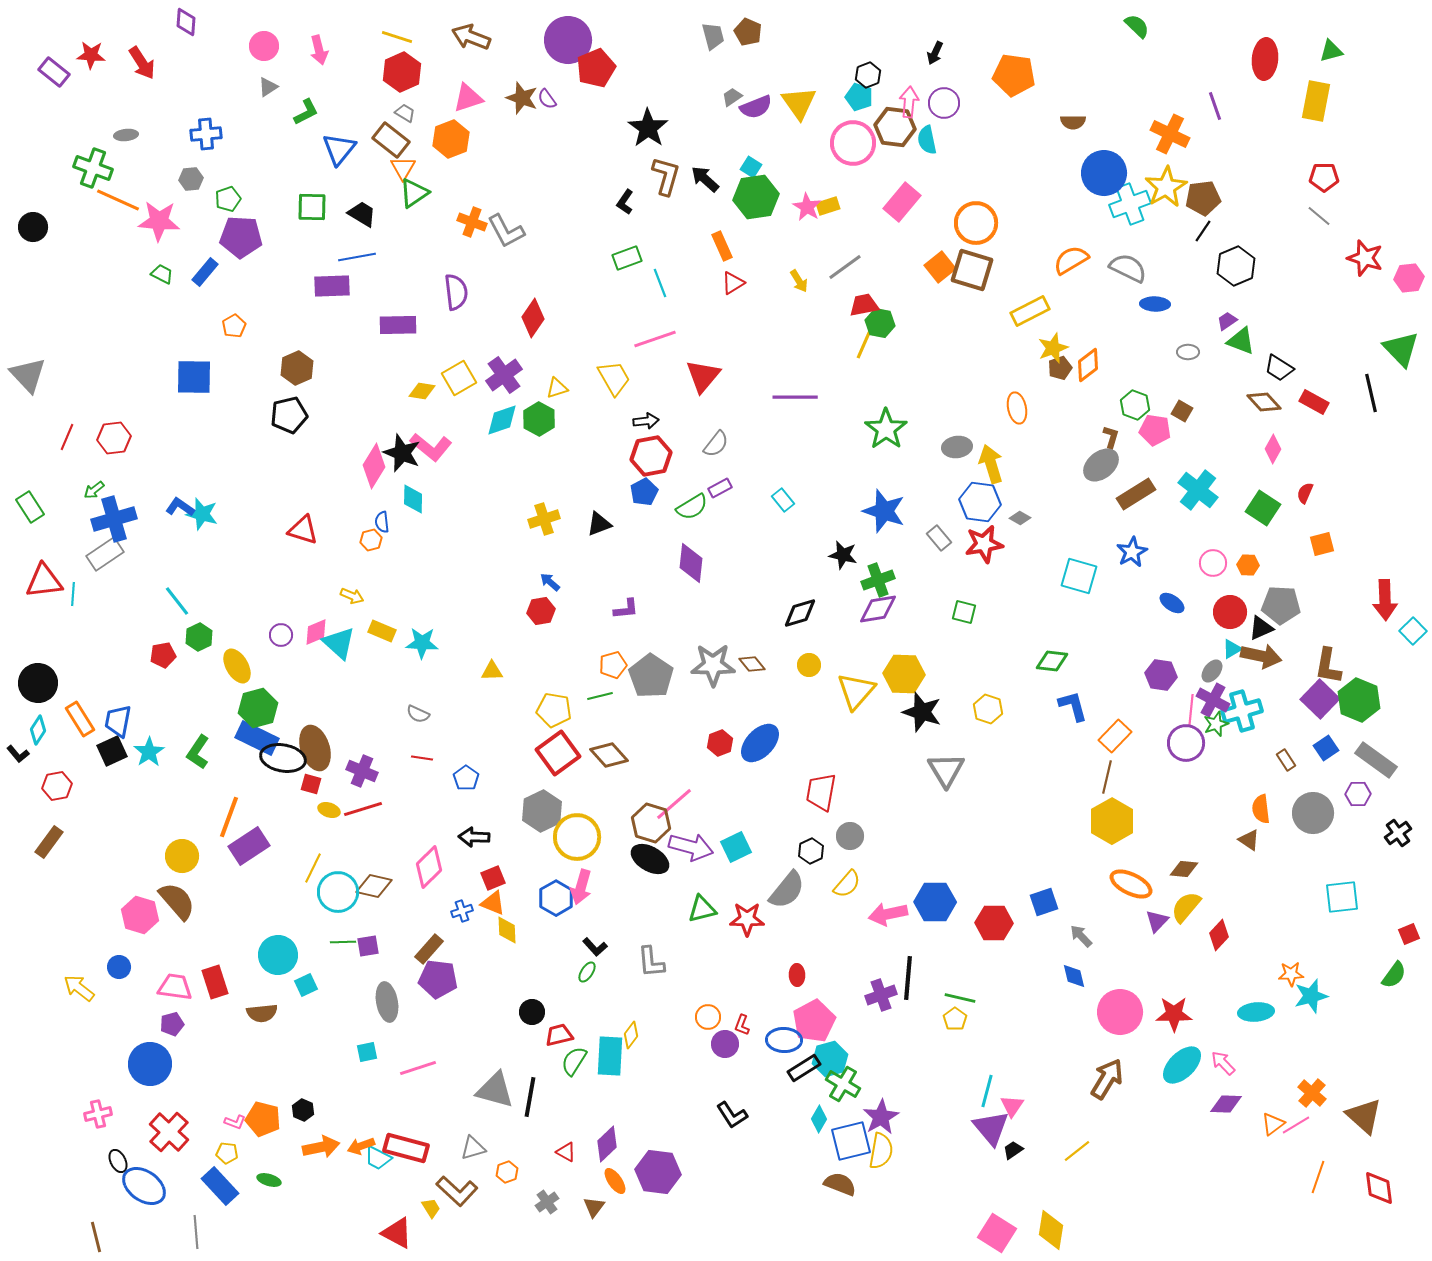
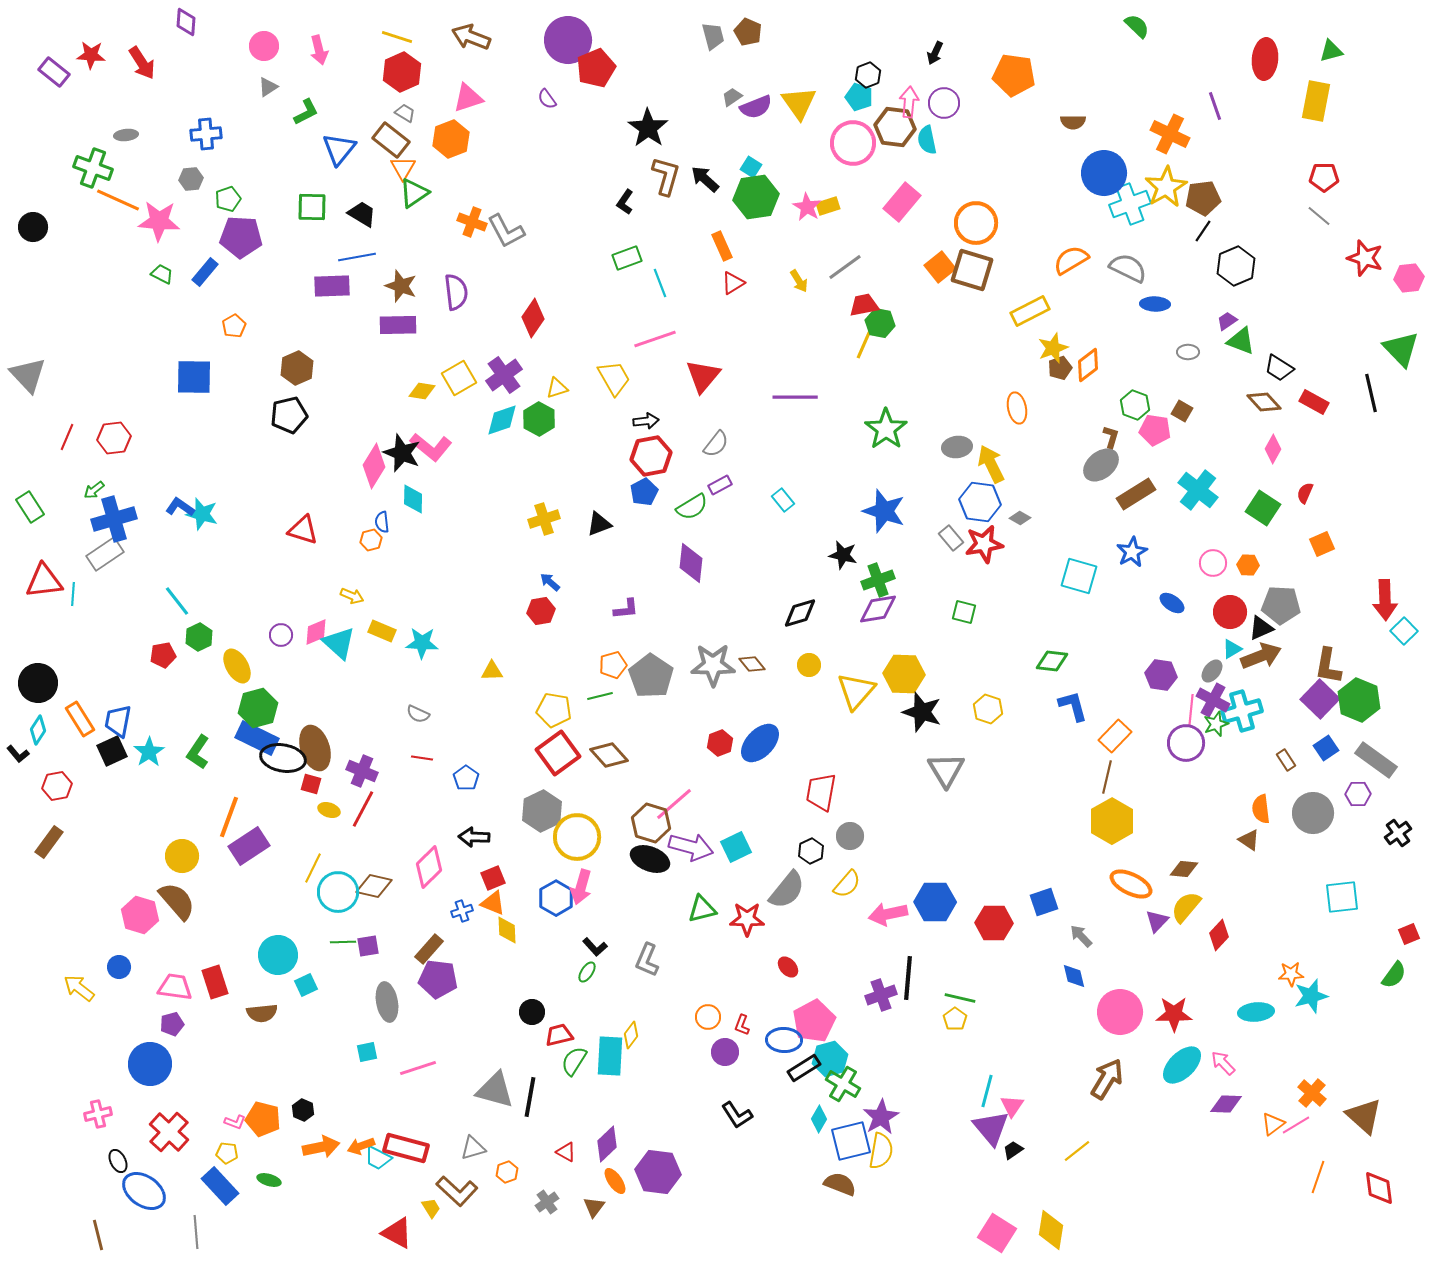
brown star at (522, 98): moved 121 px left, 188 px down
yellow arrow at (991, 464): rotated 9 degrees counterclockwise
purple rectangle at (720, 488): moved 3 px up
gray rectangle at (939, 538): moved 12 px right
orange square at (1322, 544): rotated 10 degrees counterclockwise
cyan square at (1413, 631): moved 9 px left
brown arrow at (1261, 656): rotated 33 degrees counterclockwise
red line at (363, 809): rotated 45 degrees counterclockwise
black ellipse at (650, 859): rotated 9 degrees counterclockwise
gray L-shape at (651, 962): moved 4 px left, 2 px up; rotated 28 degrees clockwise
red ellipse at (797, 975): moved 9 px left, 8 px up; rotated 40 degrees counterclockwise
purple circle at (725, 1044): moved 8 px down
black L-shape at (732, 1115): moved 5 px right
blue ellipse at (144, 1186): moved 5 px down
brown line at (96, 1237): moved 2 px right, 2 px up
